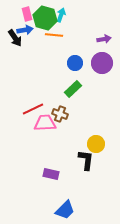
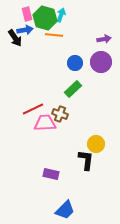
purple circle: moved 1 px left, 1 px up
